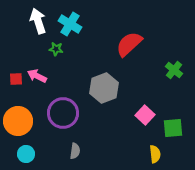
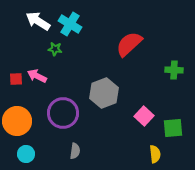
white arrow: rotated 40 degrees counterclockwise
green star: moved 1 px left
green cross: rotated 36 degrees counterclockwise
gray hexagon: moved 5 px down
pink square: moved 1 px left, 1 px down
orange circle: moved 1 px left
